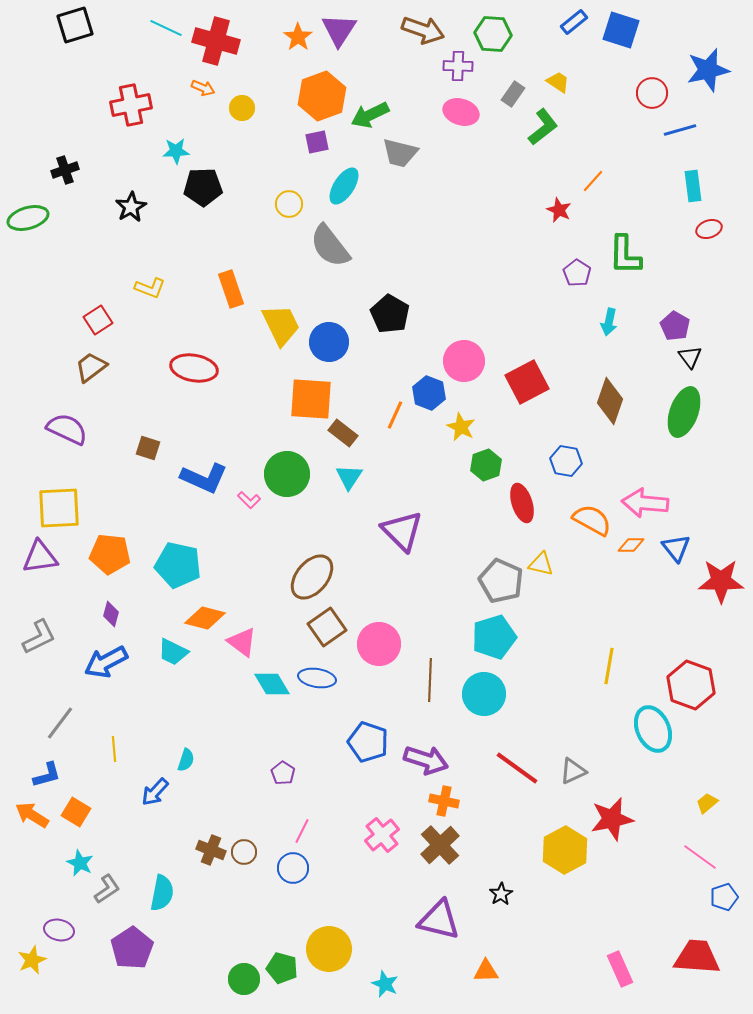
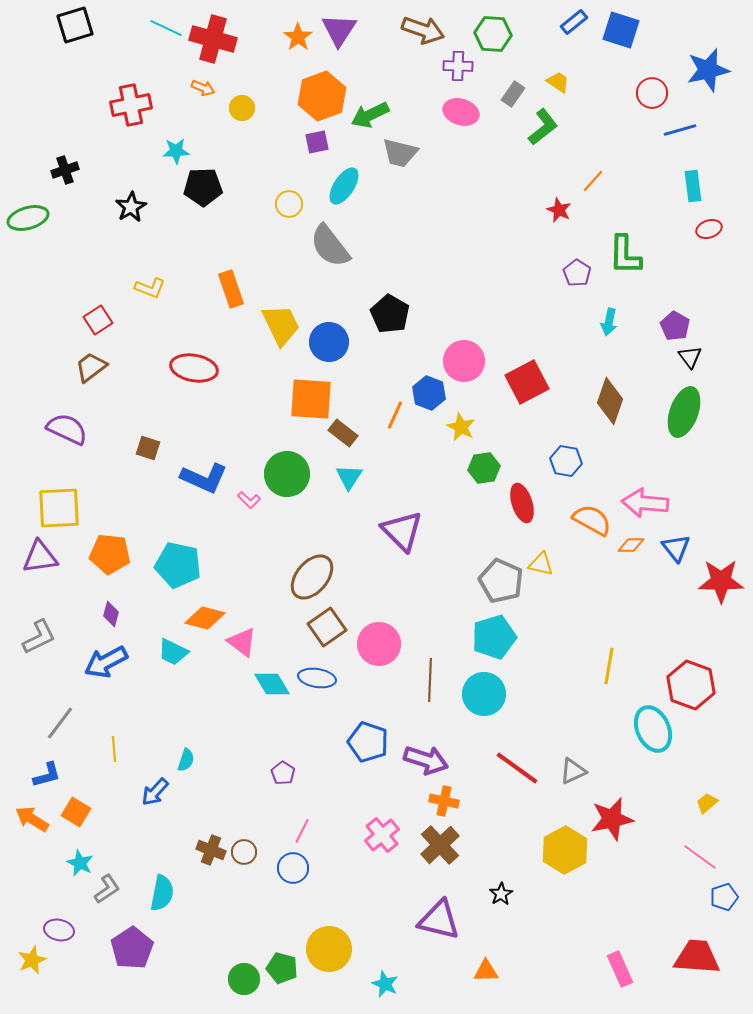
red cross at (216, 41): moved 3 px left, 2 px up
green hexagon at (486, 465): moved 2 px left, 3 px down; rotated 12 degrees clockwise
orange arrow at (32, 815): moved 4 px down
